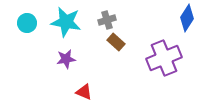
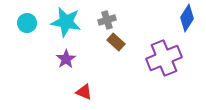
purple star: rotated 24 degrees counterclockwise
